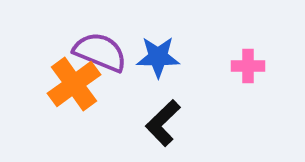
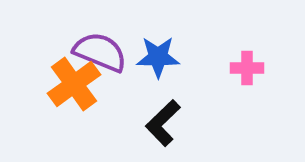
pink cross: moved 1 px left, 2 px down
